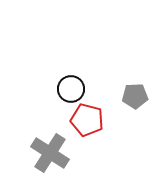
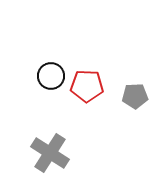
black circle: moved 20 px left, 13 px up
red pentagon: moved 34 px up; rotated 12 degrees counterclockwise
